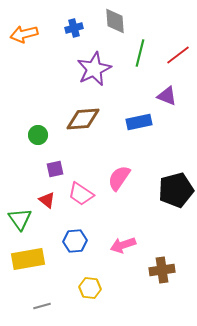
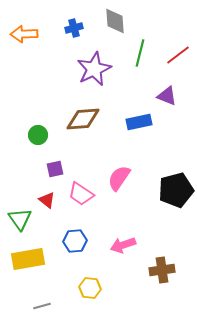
orange arrow: rotated 12 degrees clockwise
